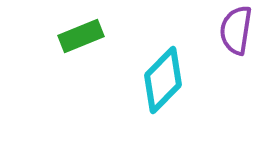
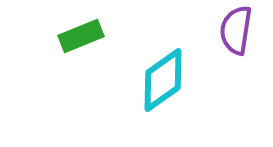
cyan diamond: rotated 10 degrees clockwise
